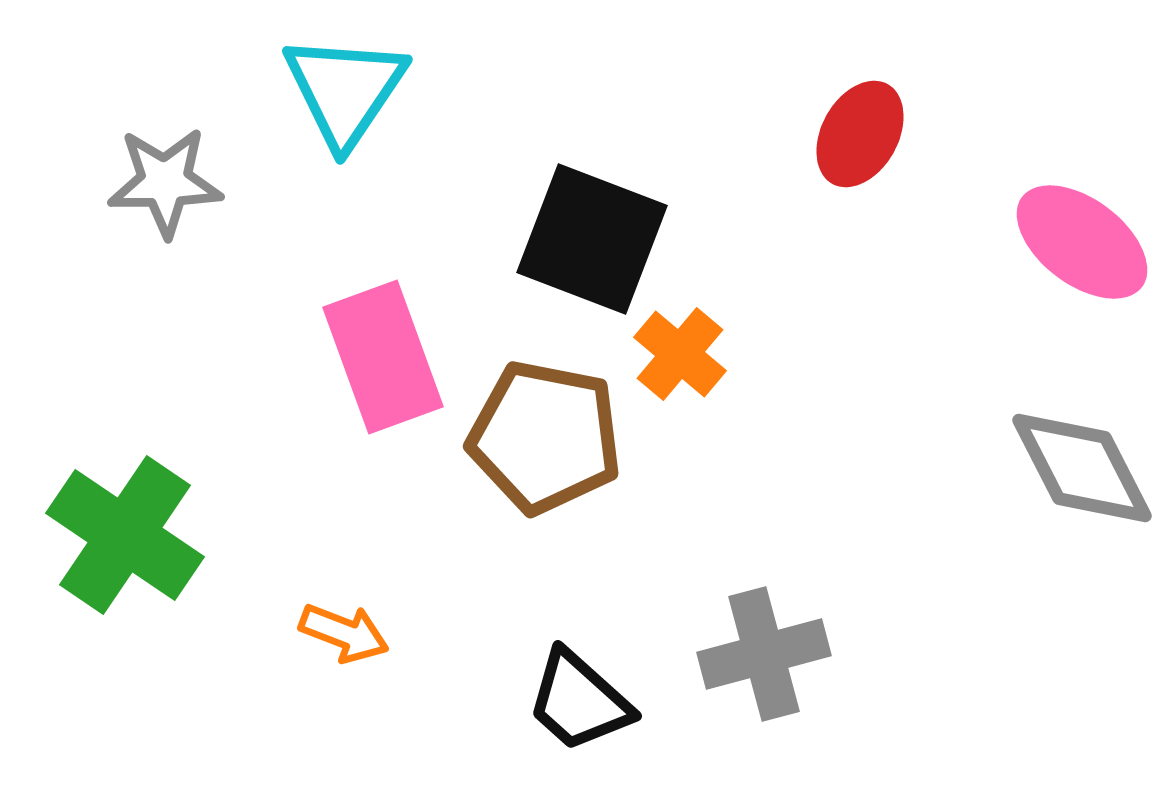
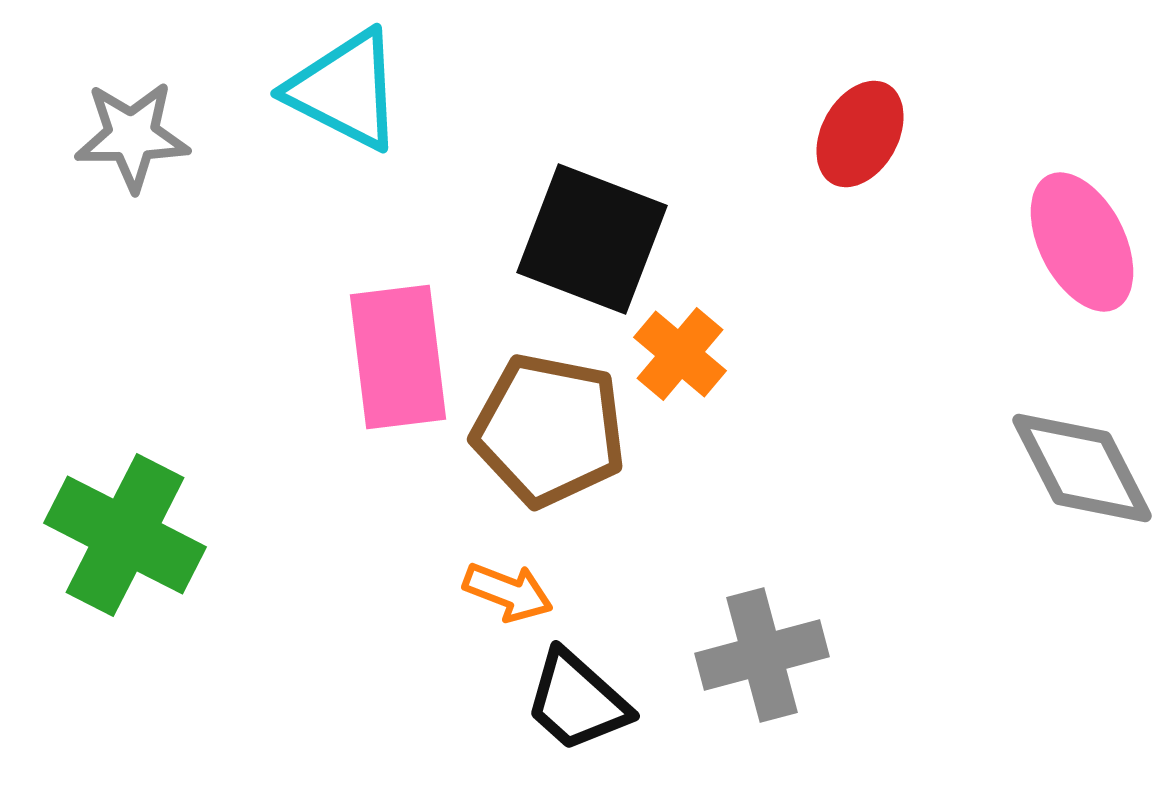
cyan triangle: rotated 37 degrees counterclockwise
gray star: moved 33 px left, 46 px up
pink ellipse: rotated 26 degrees clockwise
pink rectangle: moved 15 px right; rotated 13 degrees clockwise
brown pentagon: moved 4 px right, 7 px up
green cross: rotated 7 degrees counterclockwise
orange arrow: moved 164 px right, 41 px up
gray cross: moved 2 px left, 1 px down
black trapezoid: moved 2 px left
